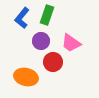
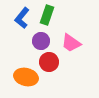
red circle: moved 4 px left
